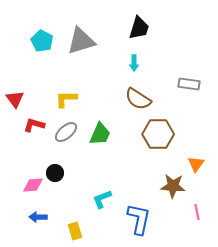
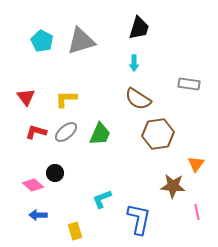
red triangle: moved 11 px right, 2 px up
red L-shape: moved 2 px right, 7 px down
brown hexagon: rotated 8 degrees counterclockwise
pink diamond: rotated 45 degrees clockwise
blue arrow: moved 2 px up
